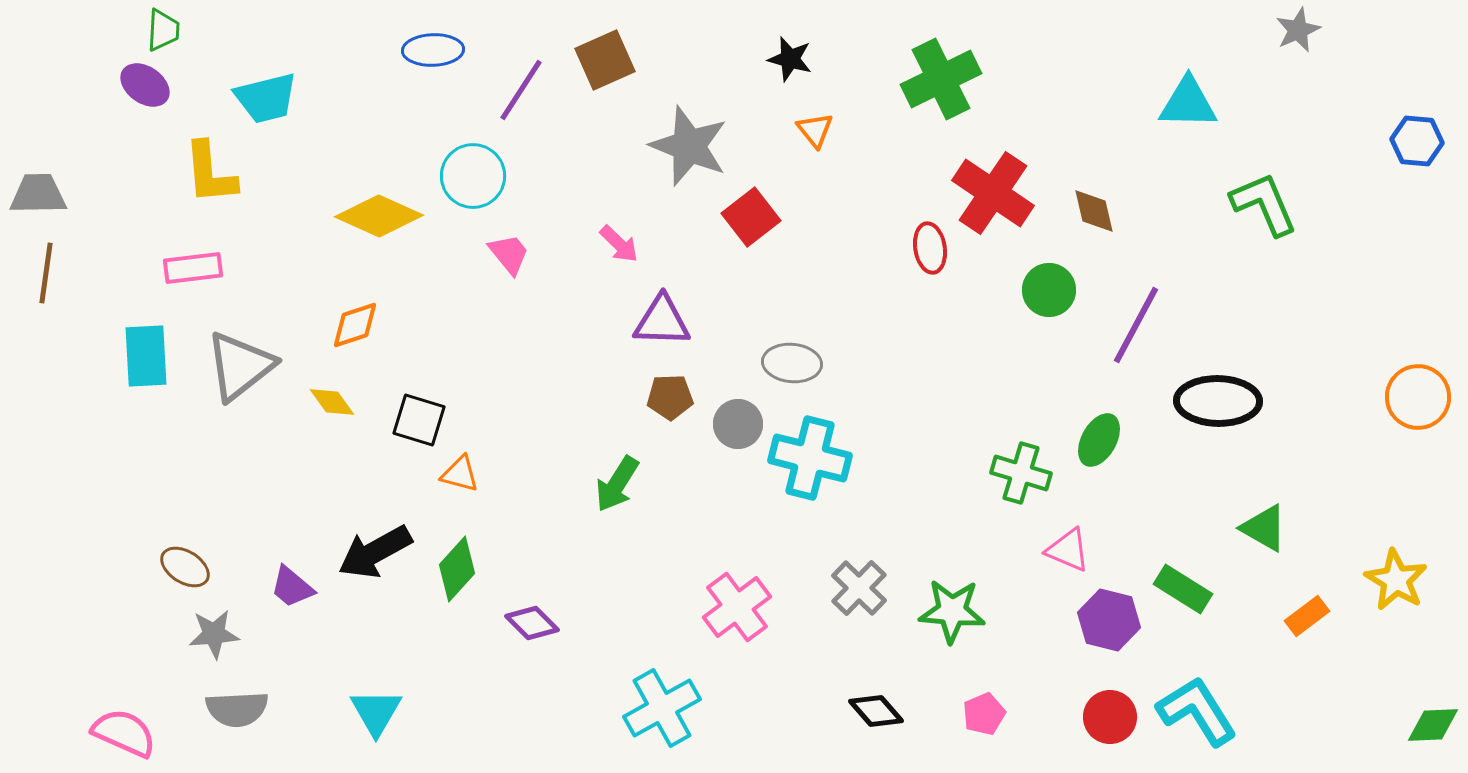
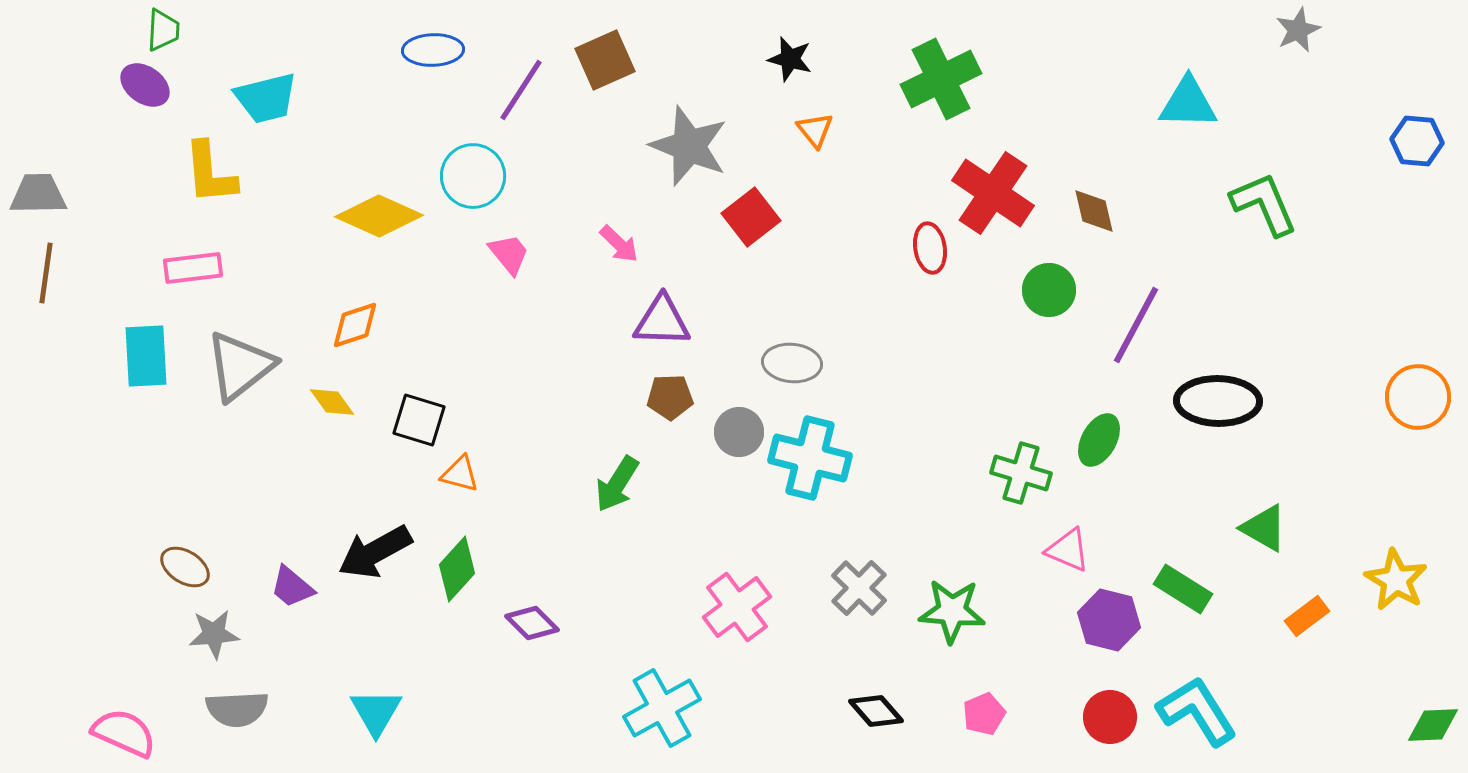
gray circle at (738, 424): moved 1 px right, 8 px down
